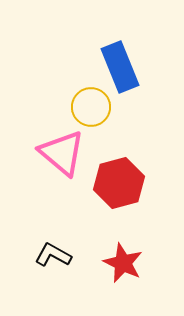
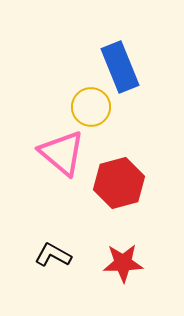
red star: rotated 27 degrees counterclockwise
